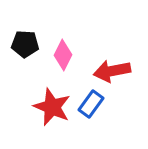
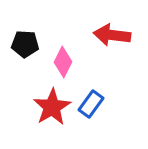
pink diamond: moved 7 px down
red arrow: moved 36 px up; rotated 18 degrees clockwise
red star: rotated 18 degrees clockwise
